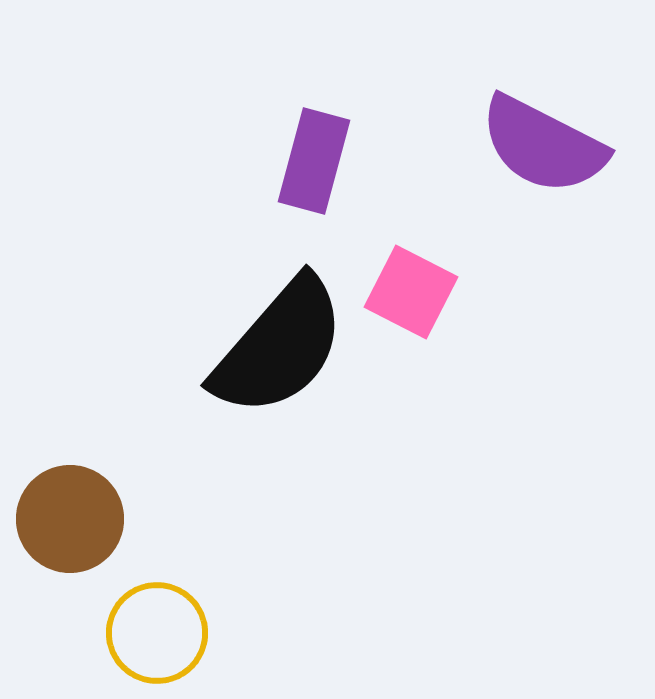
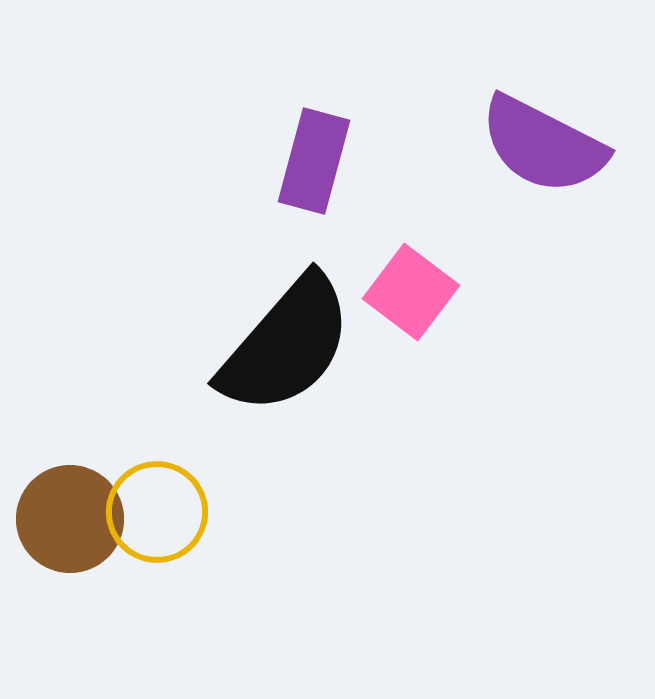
pink square: rotated 10 degrees clockwise
black semicircle: moved 7 px right, 2 px up
yellow circle: moved 121 px up
